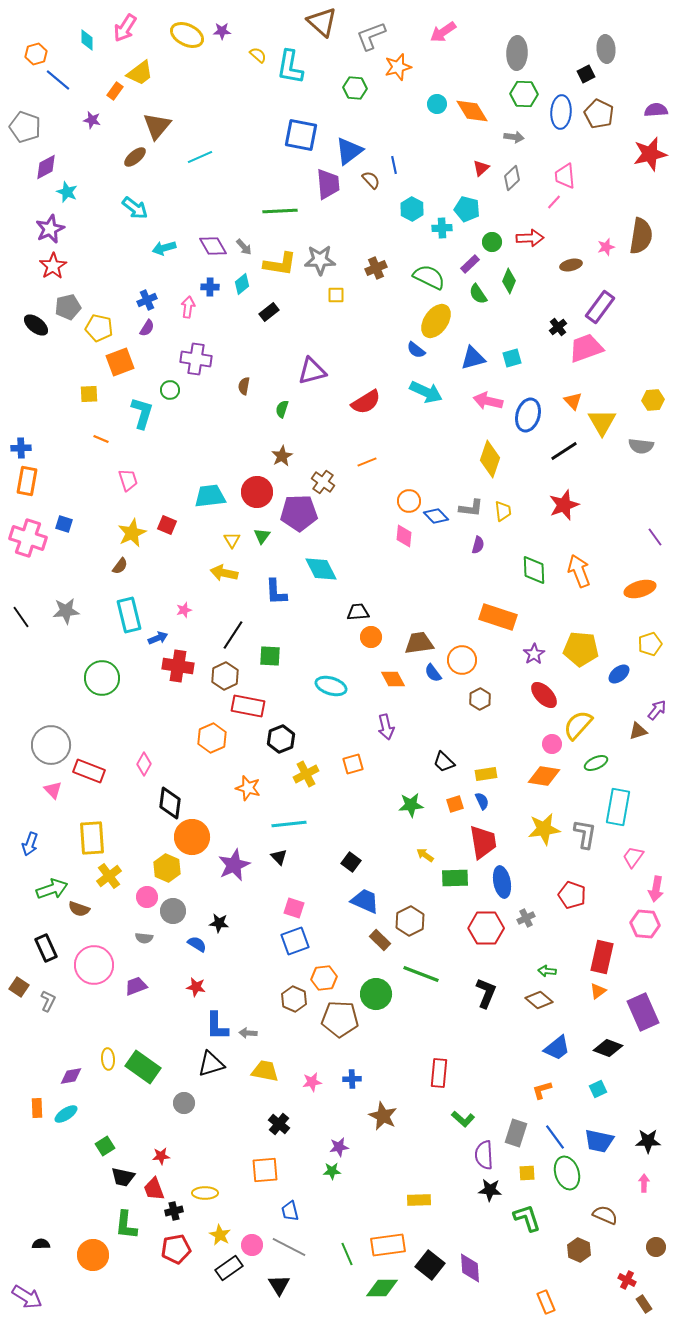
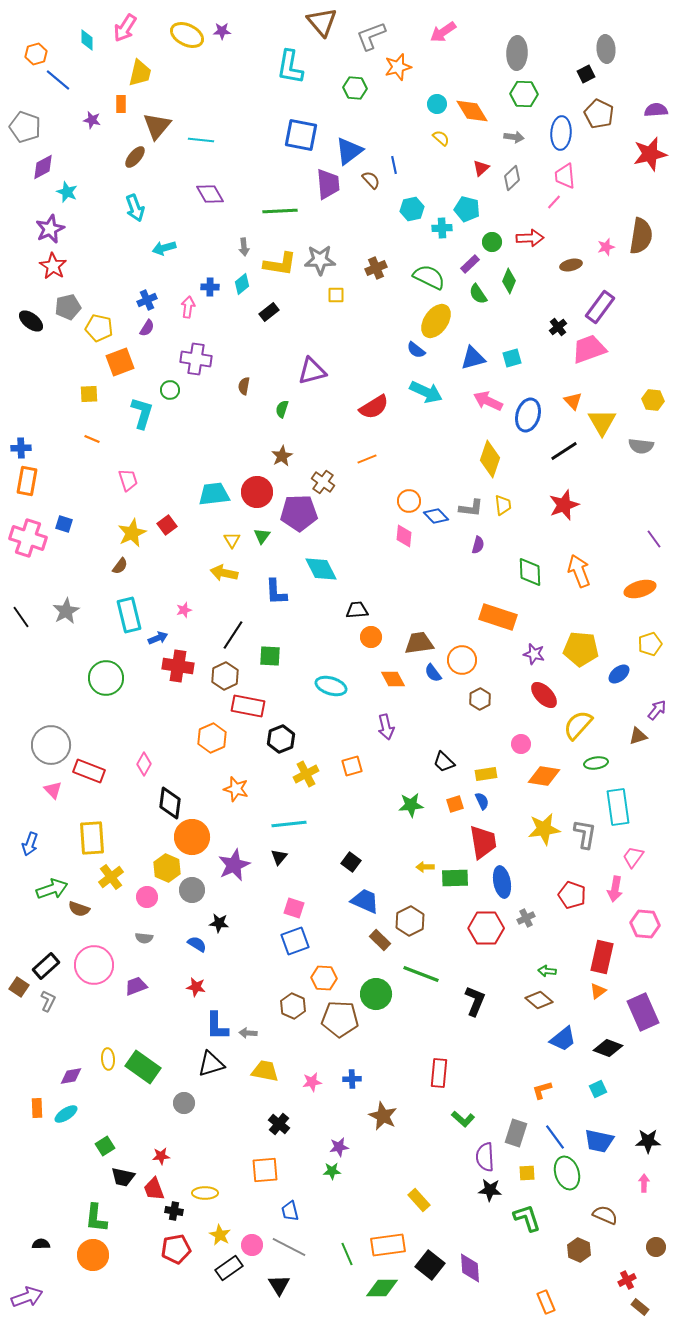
brown triangle at (322, 22): rotated 8 degrees clockwise
yellow semicircle at (258, 55): moved 183 px right, 83 px down
yellow trapezoid at (140, 73): rotated 40 degrees counterclockwise
orange rectangle at (115, 91): moved 6 px right, 13 px down; rotated 36 degrees counterclockwise
blue ellipse at (561, 112): moved 21 px down
brown ellipse at (135, 157): rotated 10 degrees counterclockwise
cyan line at (200, 157): moved 1 px right, 17 px up; rotated 30 degrees clockwise
purple diamond at (46, 167): moved 3 px left
cyan arrow at (135, 208): rotated 32 degrees clockwise
cyan hexagon at (412, 209): rotated 20 degrees clockwise
purple diamond at (213, 246): moved 3 px left, 52 px up
gray arrow at (244, 247): rotated 36 degrees clockwise
red star at (53, 266): rotated 8 degrees counterclockwise
black ellipse at (36, 325): moved 5 px left, 4 px up
pink trapezoid at (586, 348): moved 3 px right, 1 px down
yellow hexagon at (653, 400): rotated 10 degrees clockwise
pink arrow at (488, 401): rotated 12 degrees clockwise
red semicircle at (366, 402): moved 8 px right, 5 px down
orange line at (101, 439): moved 9 px left
orange line at (367, 462): moved 3 px up
cyan trapezoid at (210, 496): moved 4 px right, 2 px up
yellow trapezoid at (503, 511): moved 6 px up
red square at (167, 525): rotated 30 degrees clockwise
purple line at (655, 537): moved 1 px left, 2 px down
green diamond at (534, 570): moved 4 px left, 2 px down
gray star at (66, 611): rotated 24 degrees counterclockwise
black trapezoid at (358, 612): moved 1 px left, 2 px up
purple star at (534, 654): rotated 25 degrees counterclockwise
green circle at (102, 678): moved 4 px right
brown triangle at (638, 731): moved 5 px down
pink circle at (552, 744): moved 31 px left
green ellipse at (596, 763): rotated 15 degrees clockwise
orange square at (353, 764): moved 1 px left, 2 px down
orange star at (248, 788): moved 12 px left, 1 px down
cyan rectangle at (618, 807): rotated 18 degrees counterclockwise
yellow arrow at (425, 855): moved 12 px down; rotated 36 degrees counterclockwise
black triangle at (279, 857): rotated 24 degrees clockwise
yellow cross at (109, 876): moved 2 px right, 1 px down
pink arrow at (656, 889): moved 41 px left
gray circle at (173, 911): moved 19 px right, 21 px up
black rectangle at (46, 948): moved 18 px down; rotated 72 degrees clockwise
orange hexagon at (324, 978): rotated 10 degrees clockwise
black L-shape at (486, 993): moved 11 px left, 8 px down
brown hexagon at (294, 999): moved 1 px left, 7 px down
blue trapezoid at (557, 1048): moved 6 px right, 9 px up
purple semicircle at (484, 1155): moved 1 px right, 2 px down
yellow rectangle at (419, 1200): rotated 50 degrees clockwise
black cross at (174, 1211): rotated 24 degrees clockwise
green L-shape at (126, 1225): moved 30 px left, 7 px up
red cross at (627, 1280): rotated 36 degrees clockwise
purple arrow at (27, 1297): rotated 52 degrees counterclockwise
brown rectangle at (644, 1304): moved 4 px left, 3 px down; rotated 18 degrees counterclockwise
